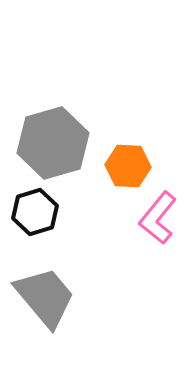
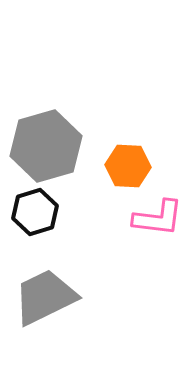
gray hexagon: moved 7 px left, 3 px down
pink L-shape: rotated 122 degrees counterclockwise
gray trapezoid: rotated 76 degrees counterclockwise
